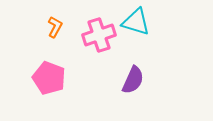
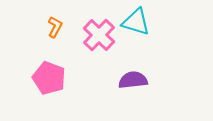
pink cross: rotated 28 degrees counterclockwise
purple semicircle: rotated 120 degrees counterclockwise
